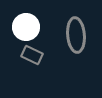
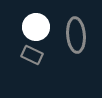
white circle: moved 10 px right
